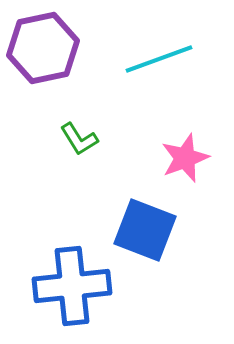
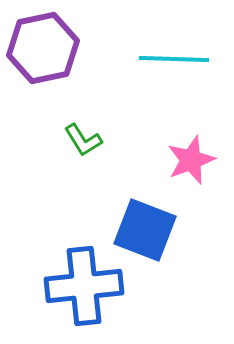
cyan line: moved 15 px right; rotated 22 degrees clockwise
green L-shape: moved 4 px right, 1 px down
pink star: moved 6 px right, 2 px down
blue cross: moved 12 px right
